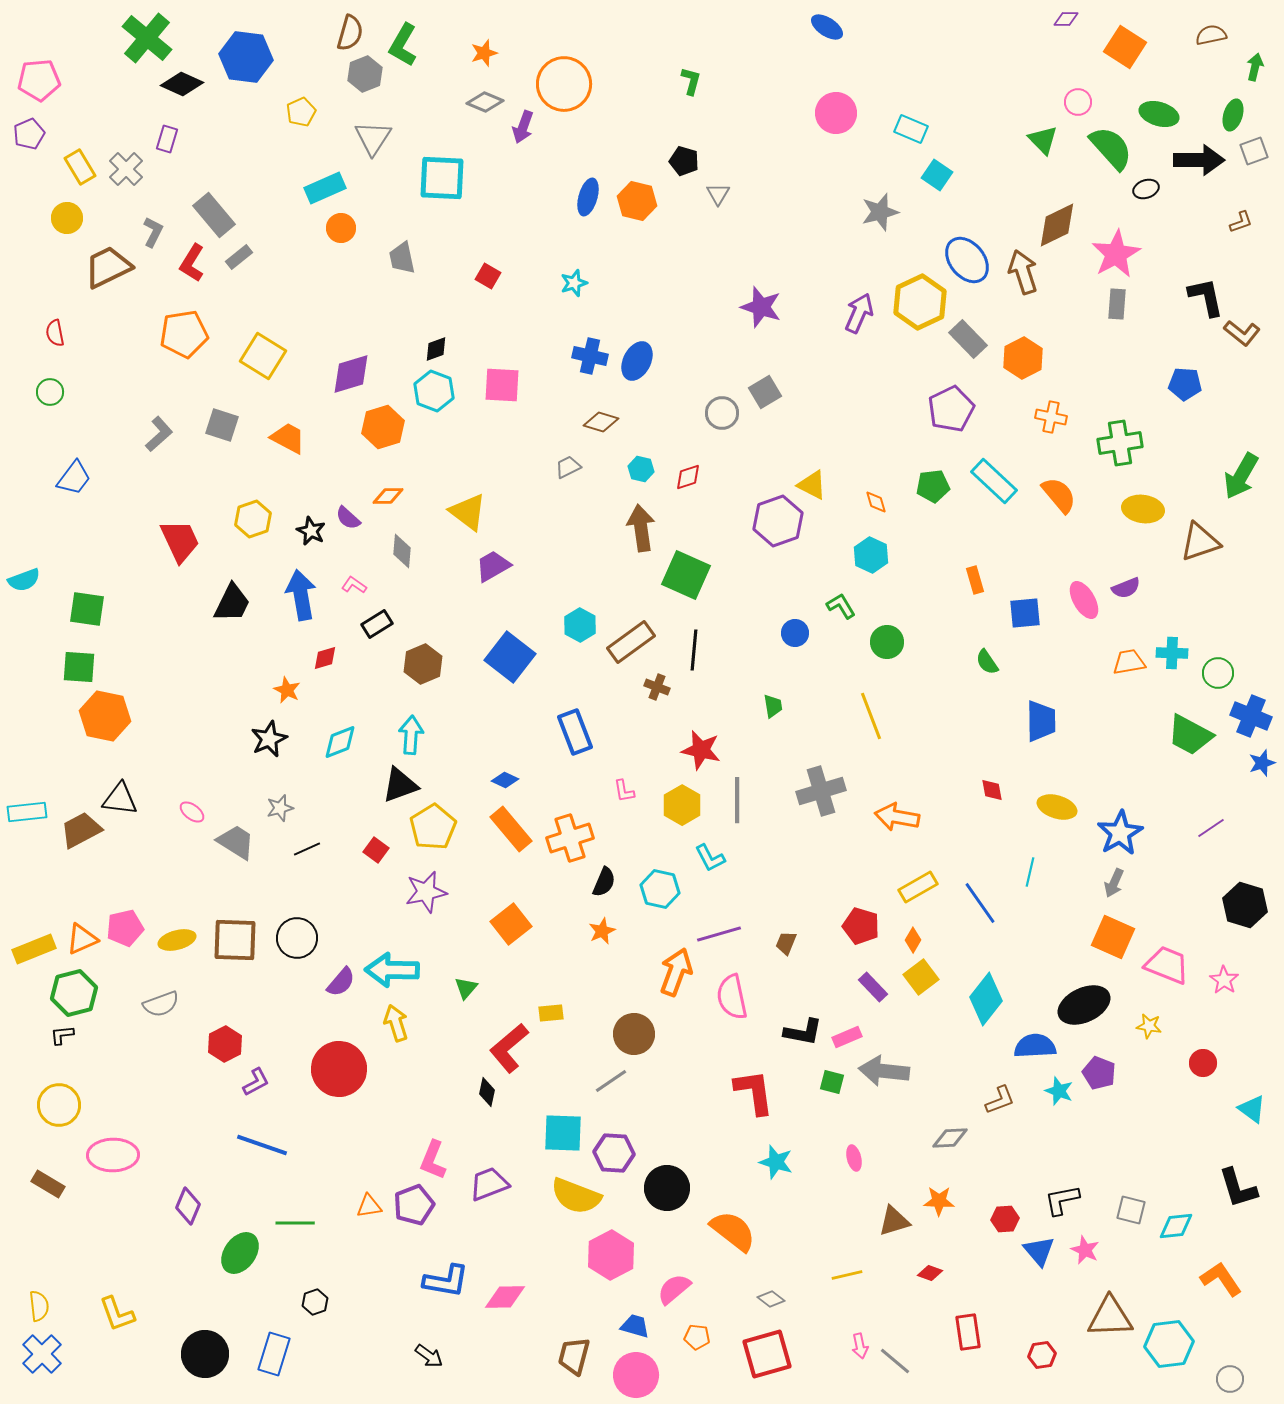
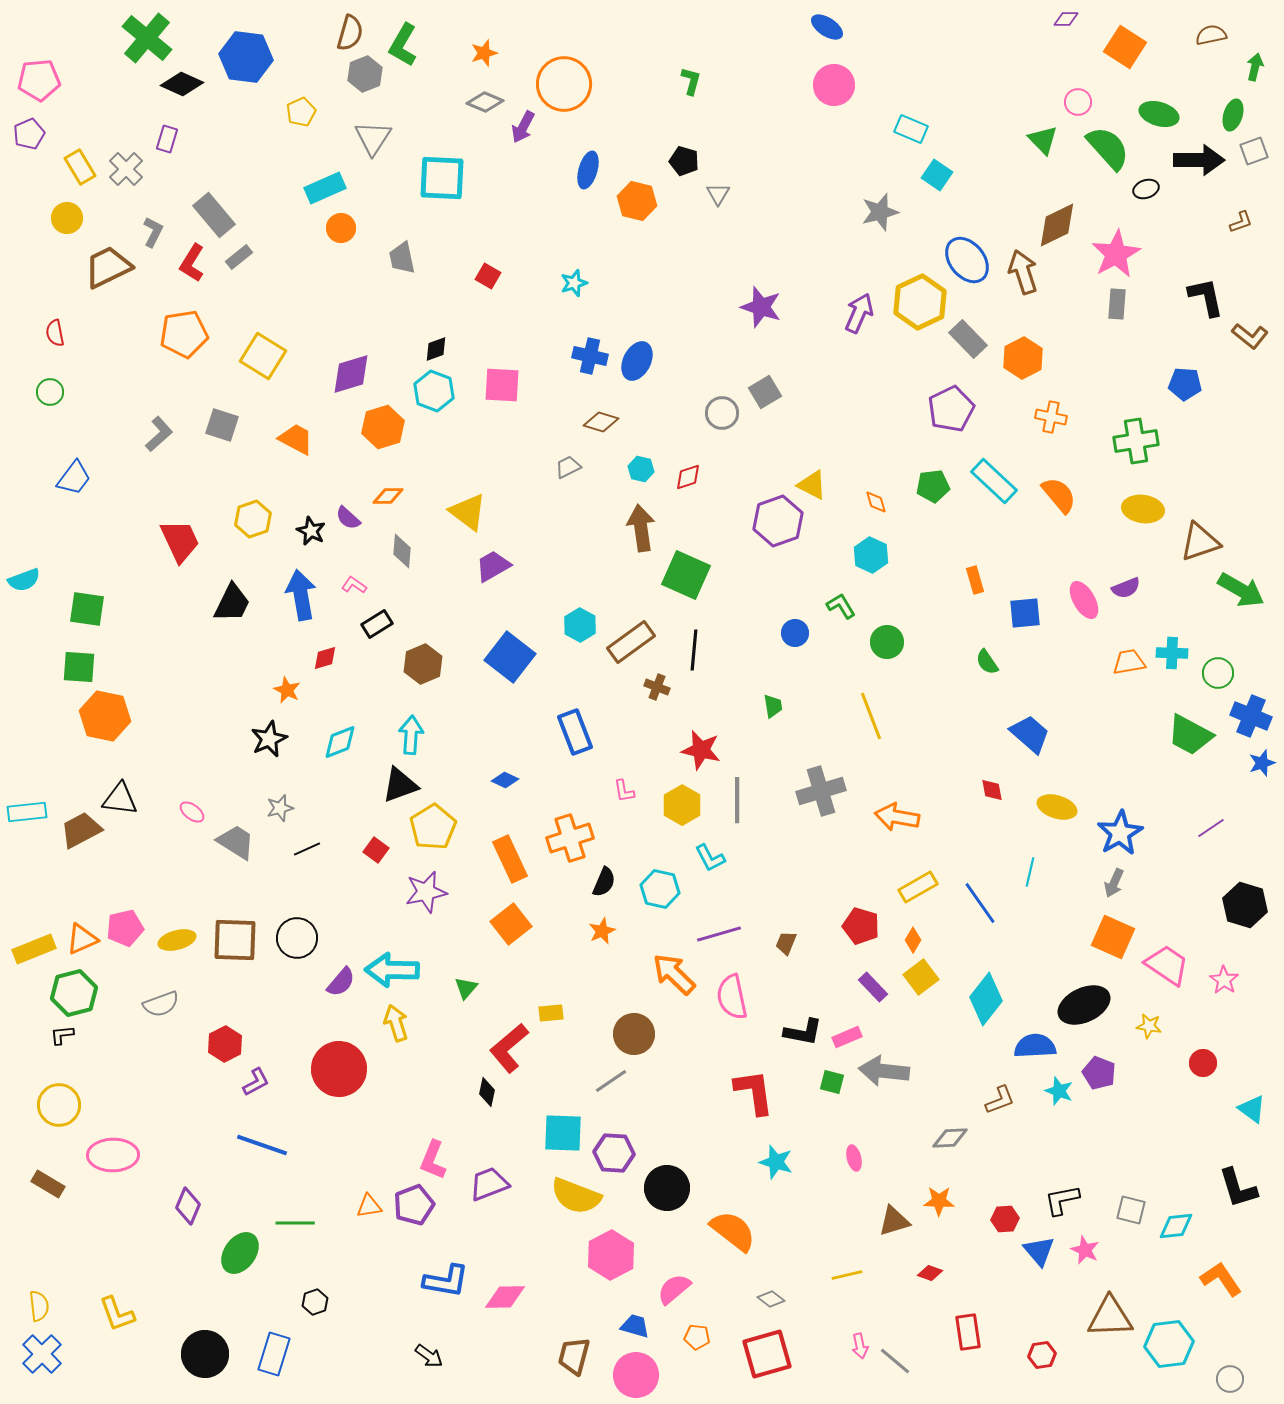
pink circle at (836, 113): moved 2 px left, 28 px up
purple arrow at (523, 127): rotated 8 degrees clockwise
green semicircle at (1111, 148): moved 3 px left
blue ellipse at (588, 197): moved 27 px up
brown L-shape at (1242, 333): moved 8 px right, 3 px down
orange trapezoid at (288, 438): moved 8 px right, 1 px down
green cross at (1120, 443): moved 16 px right, 2 px up
green arrow at (1241, 476): moved 114 px down; rotated 90 degrees counterclockwise
blue trapezoid at (1041, 721): moved 11 px left, 13 px down; rotated 48 degrees counterclockwise
orange rectangle at (511, 829): moved 1 px left, 30 px down; rotated 15 degrees clockwise
pink trapezoid at (1167, 965): rotated 12 degrees clockwise
orange arrow at (676, 972): moved 2 px left, 2 px down; rotated 66 degrees counterclockwise
